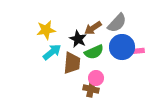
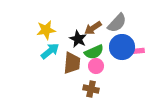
cyan arrow: moved 2 px left, 1 px up
pink circle: moved 12 px up
